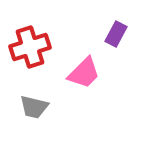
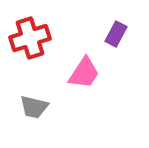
red cross: moved 9 px up
pink trapezoid: rotated 12 degrees counterclockwise
